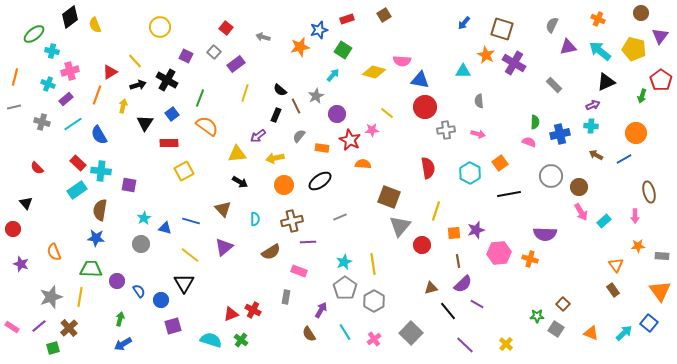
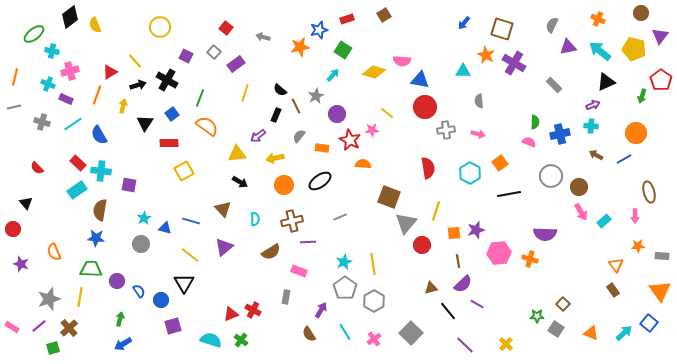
purple rectangle at (66, 99): rotated 64 degrees clockwise
gray triangle at (400, 226): moved 6 px right, 3 px up
gray star at (51, 297): moved 2 px left, 2 px down
